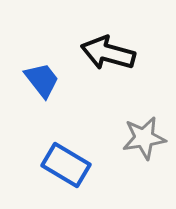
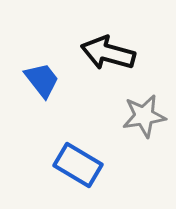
gray star: moved 22 px up
blue rectangle: moved 12 px right
